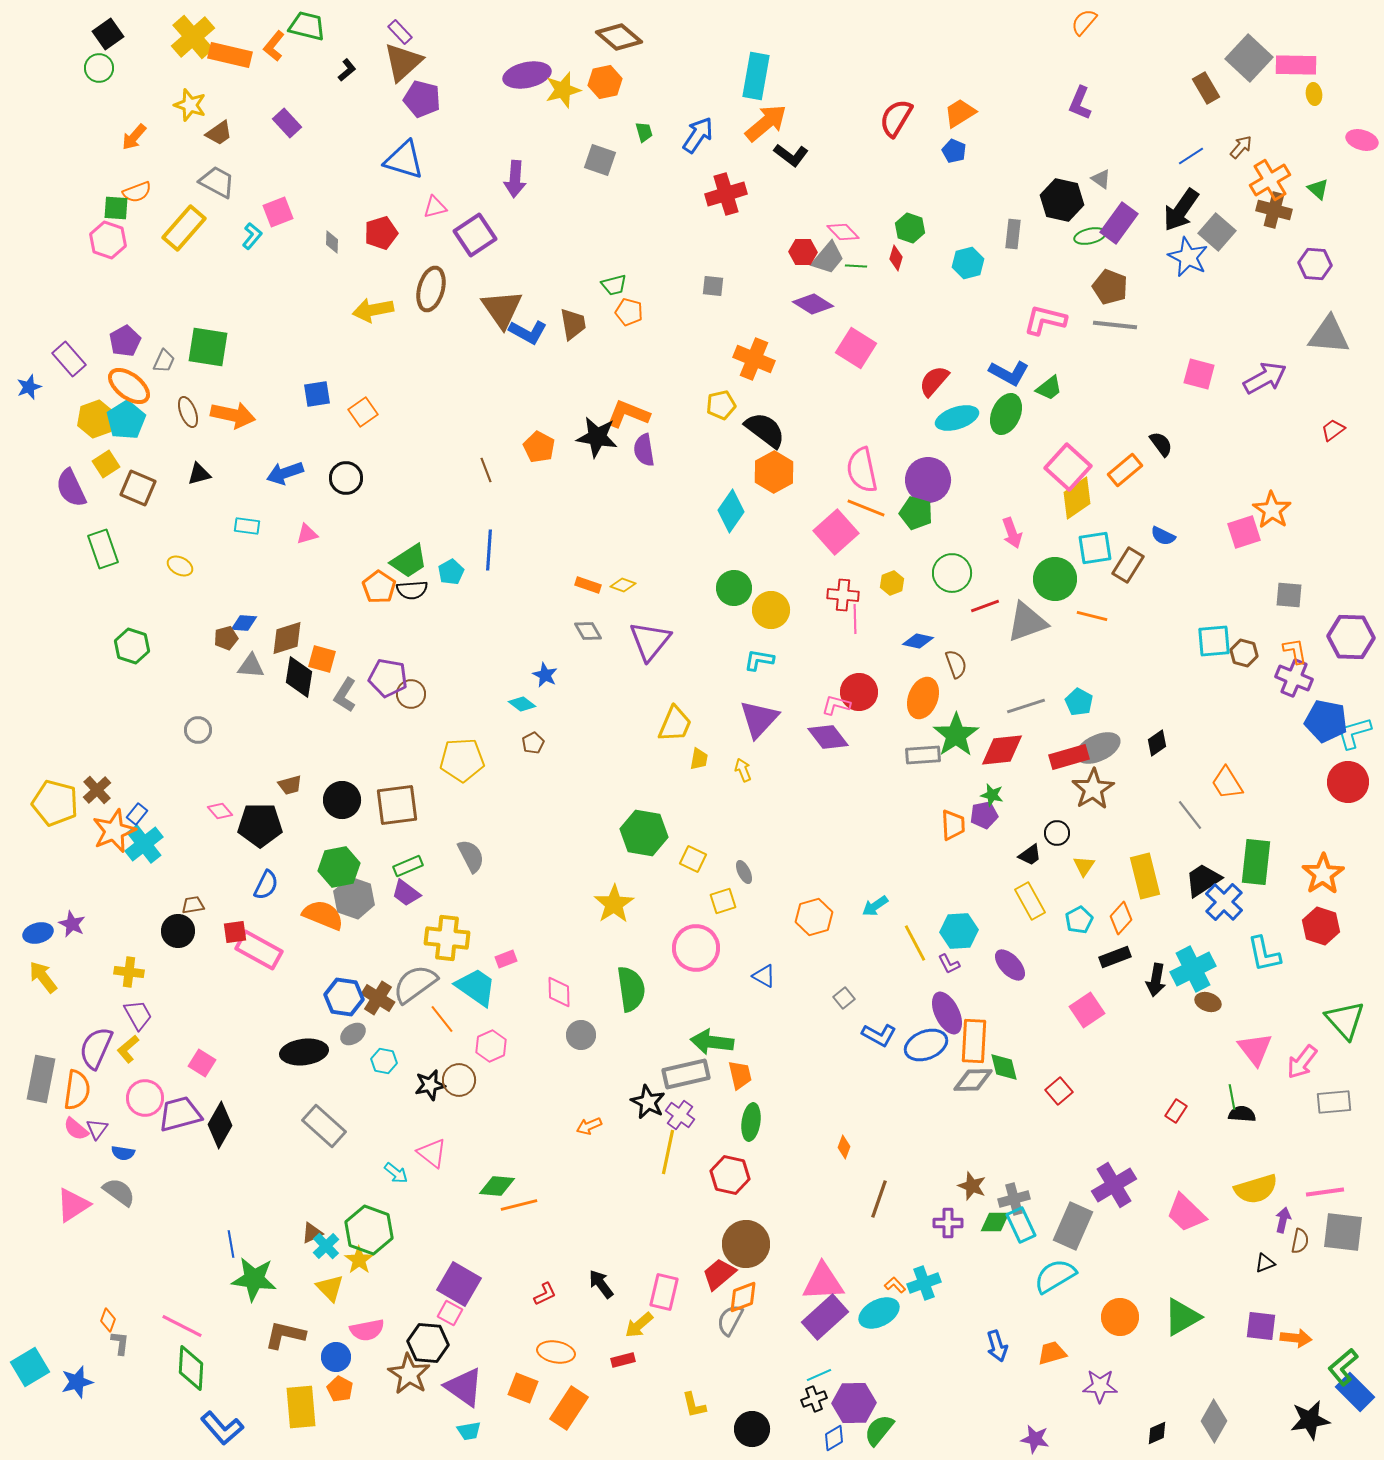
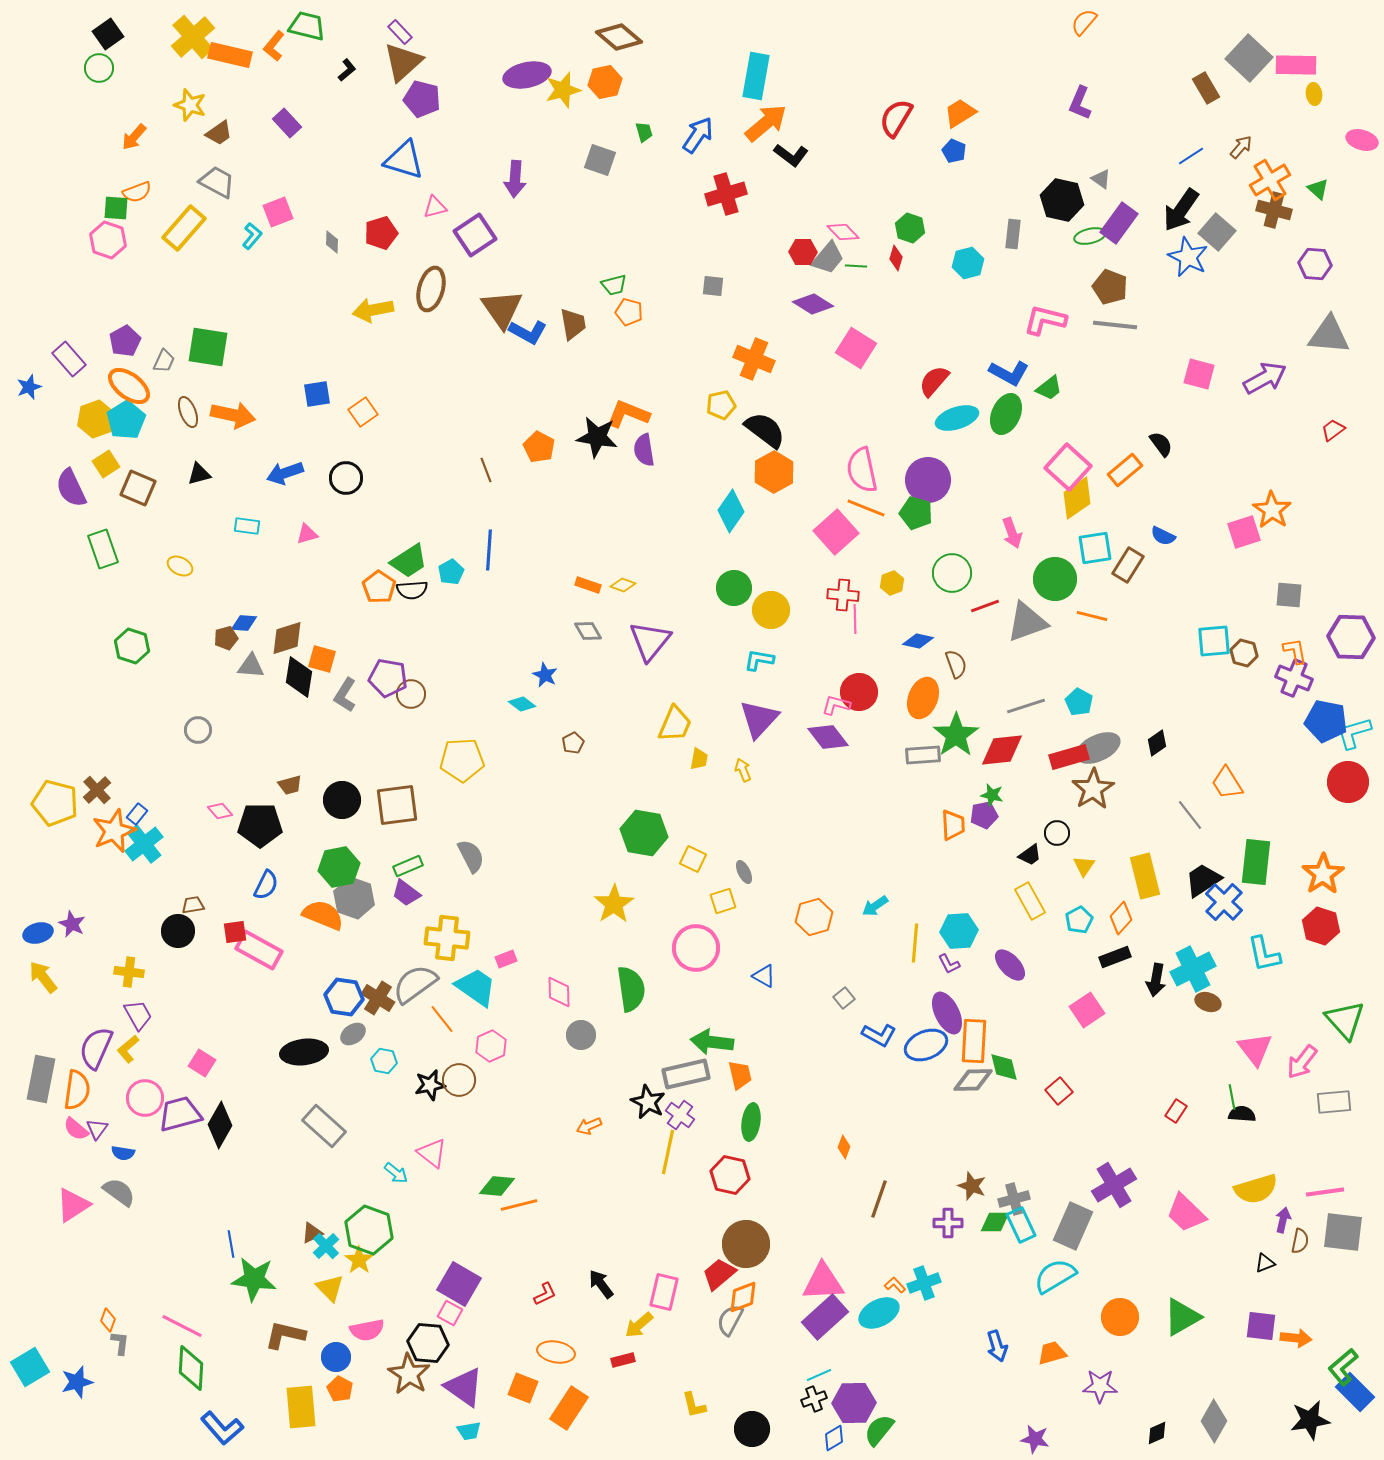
brown pentagon at (533, 743): moved 40 px right
yellow line at (915, 943): rotated 33 degrees clockwise
